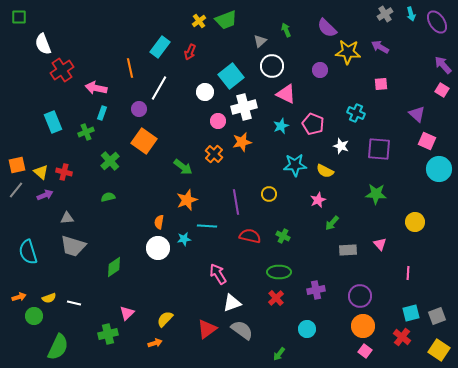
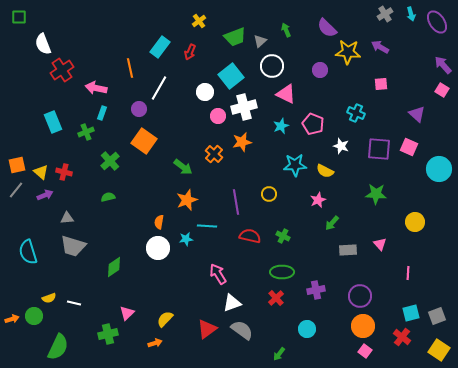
green trapezoid at (226, 20): moved 9 px right, 17 px down
pink circle at (218, 121): moved 5 px up
pink square at (427, 141): moved 18 px left, 6 px down
cyan star at (184, 239): moved 2 px right
green ellipse at (279, 272): moved 3 px right
orange arrow at (19, 297): moved 7 px left, 22 px down
